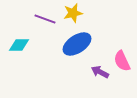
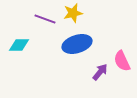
blue ellipse: rotated 16 degrees clockwise
purple arrow: rotated 102 degrees clockwise
